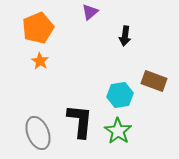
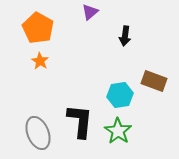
orange pentagon: rotated 20 degrees counterclockwise
